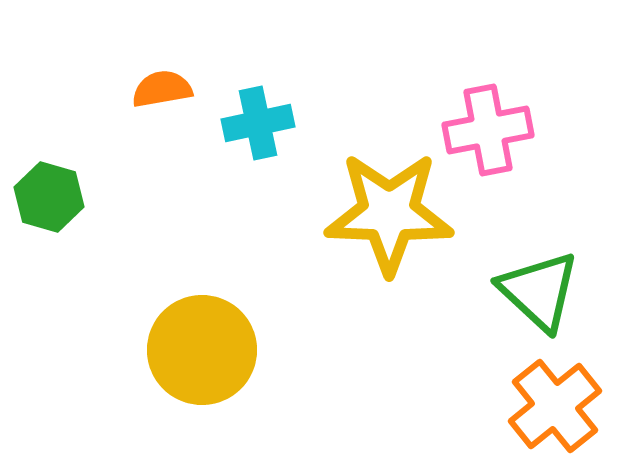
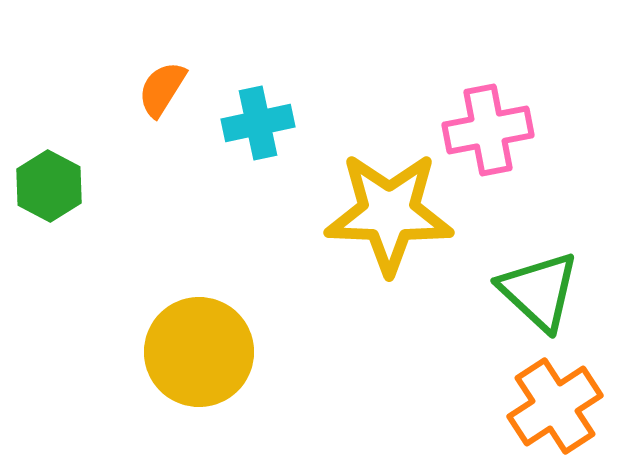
orange semicircle: rotated 48 degrees counterclockwise
green hexagon: moved 11 px up; rotated 12 degrees clockwise
yellow circle: moved 3 px left, 2 px down
orange cross: rotated 6 degrees clockwise
